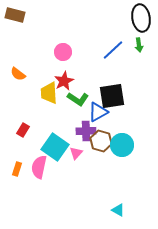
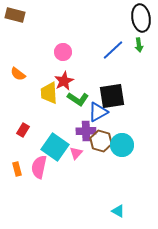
orange rectangle: rotated 32 degrees counterclockwise
cyan triangle: moved 1 px down
